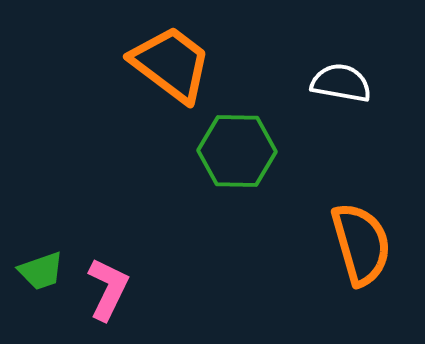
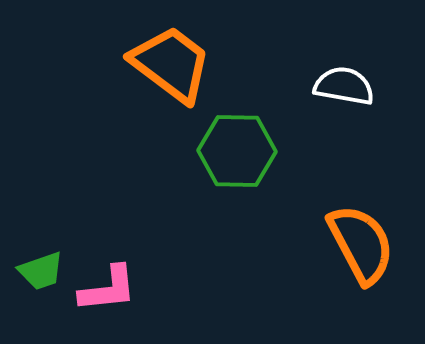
white semicircle: moved 3 px right, 3 px down
orange semicircle: rotated 12 degrees counterclockwise
pink L-shape: rotated 58 degrees clockwise
